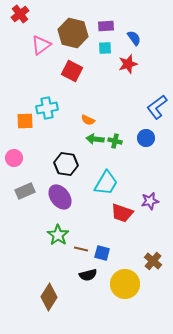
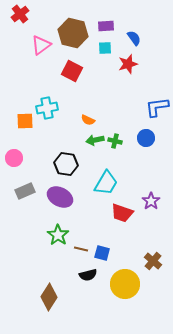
blue L-shape: rotated 30 degrees clockwise
green arrow: moved 1 px down; rotated 18 degrees counterclockwise
purple ellipse: rotated 25 degrees counterclockwise
purple star: moved 1 px right; rotated 24 degrees counterclockwise
